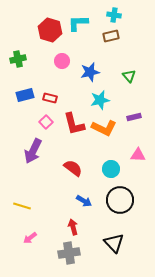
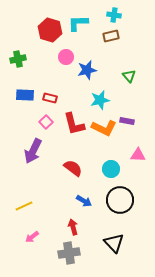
pink circle: moved 4 px right, 4 px up
blue star: moved 3 px left, 2 px up
blue rectangle: rotated 18 degrees clockwise
purple rectangle: moved 7 px left, 4 px down; rotated 24 degrees clockwise
yellow line: moved 2 px right; rotated 42 degrees counterclockwise
pink arrow: moved 2 px right, 1 px up
